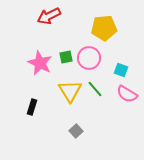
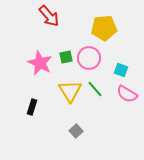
red arrow: rotated 105 degrees counterclockwise
